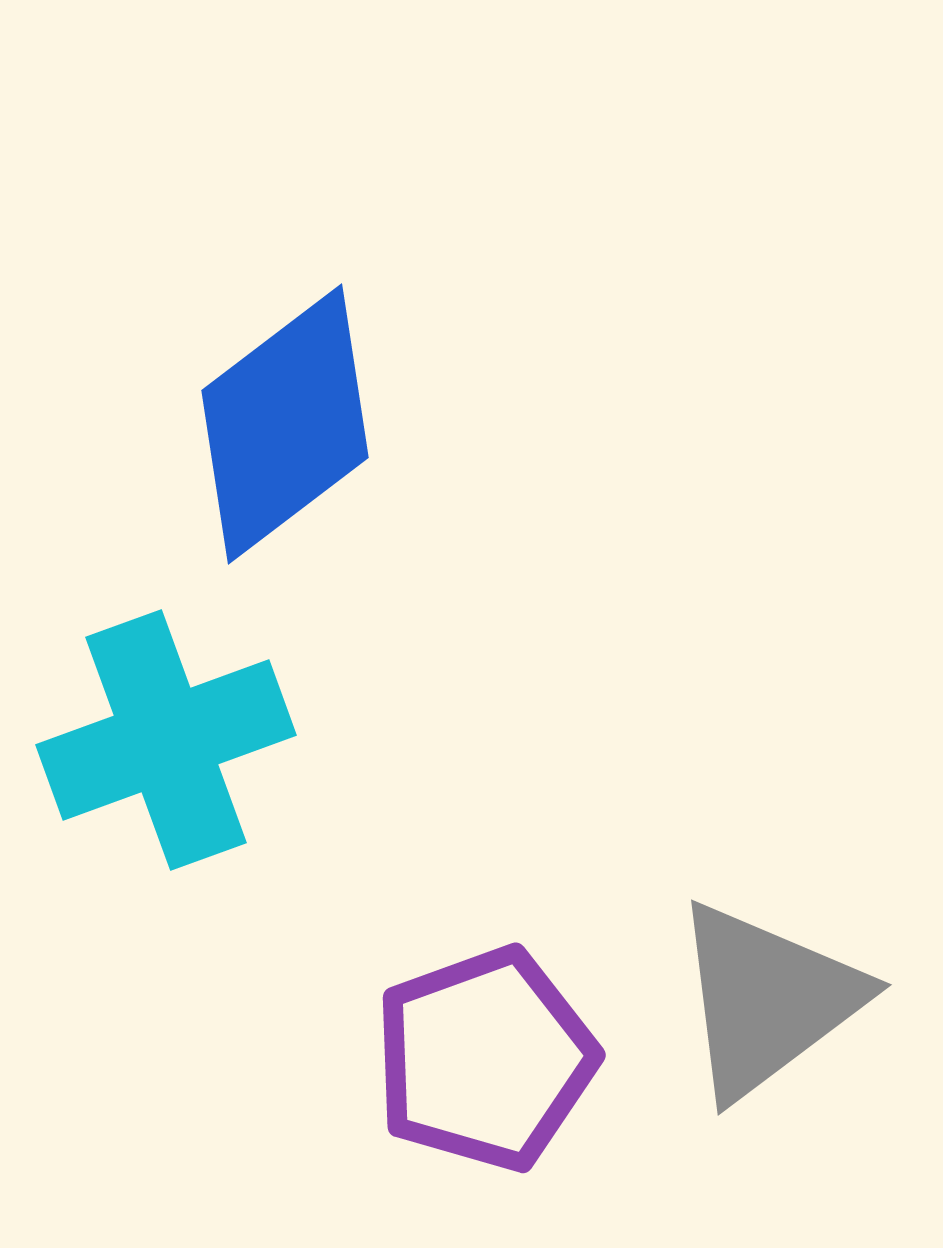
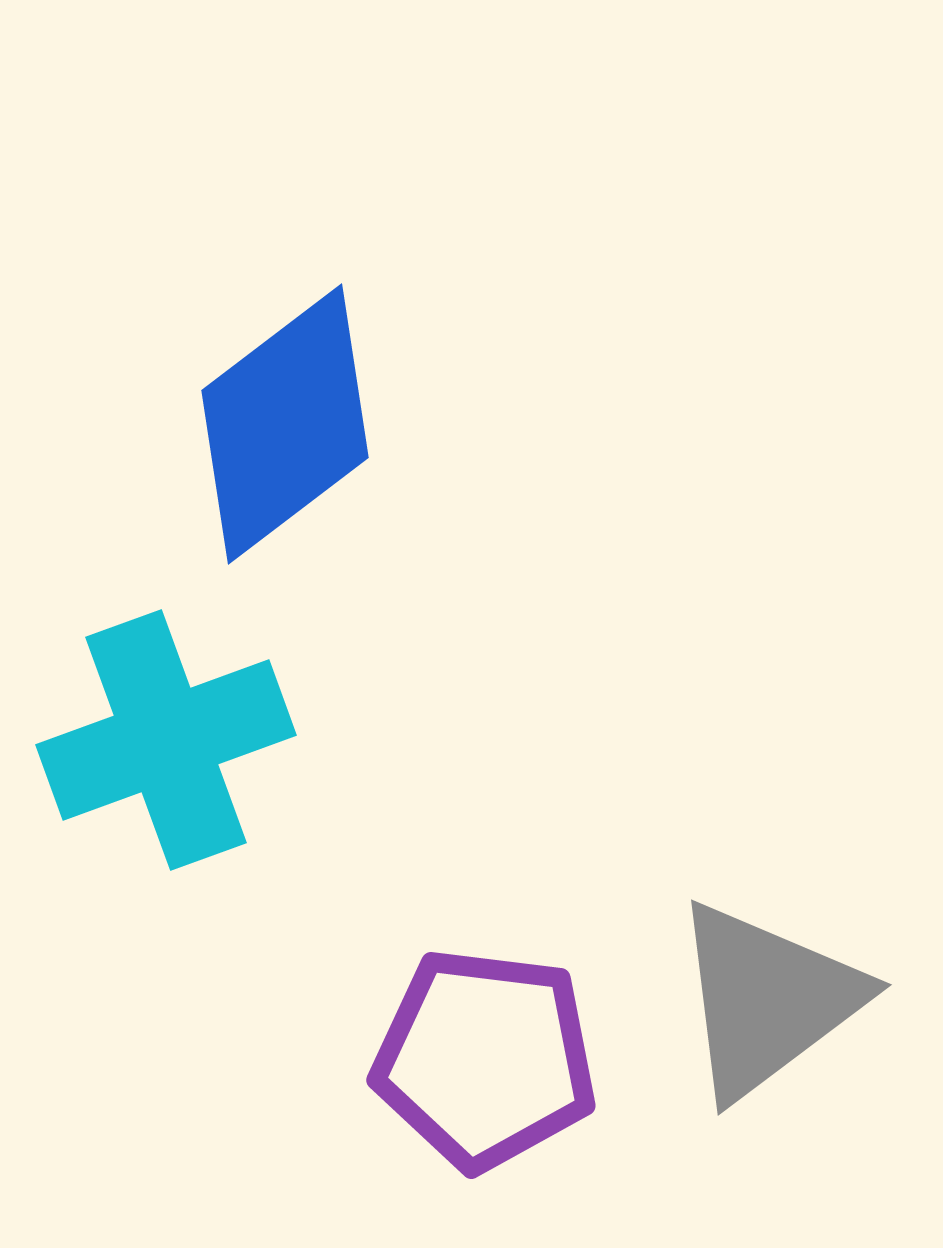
purple pentagon: rotated 27 degrees clockwise
